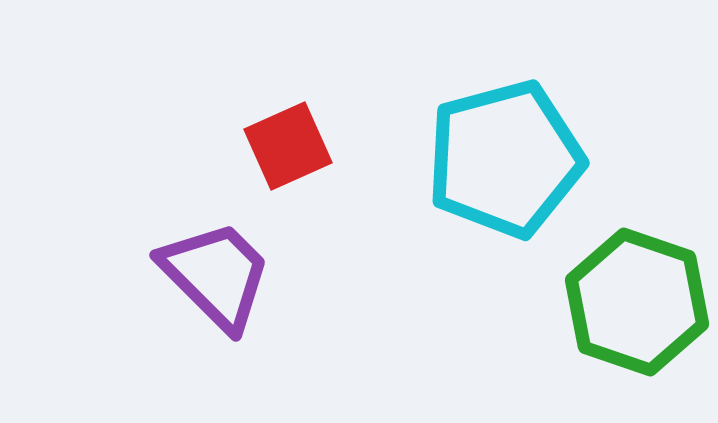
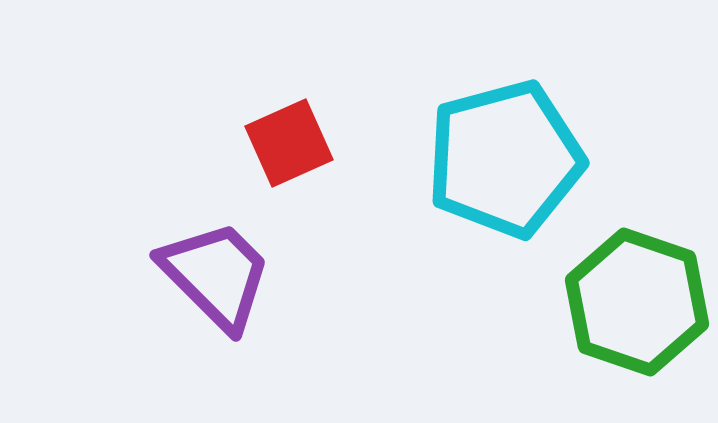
red square: moved 1 px right, 3 px up
